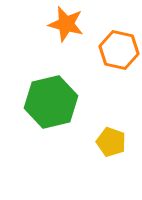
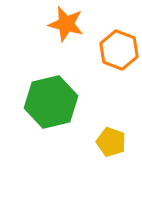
orange hexagon: rotated 9 degrees clockwise
